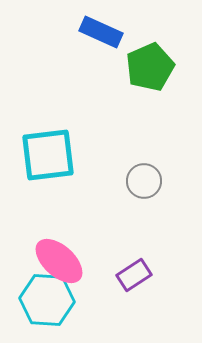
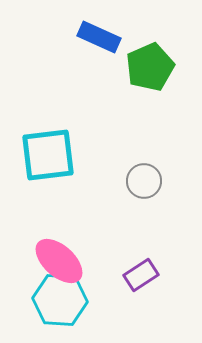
blue rectangle: moved 2 px left, 5 px down
purple rectangle: moved 7 px right
cyan hexagon: moved 13 px right
